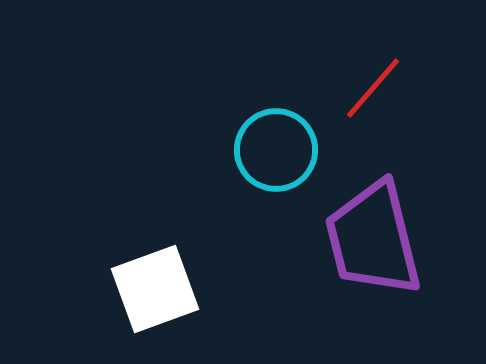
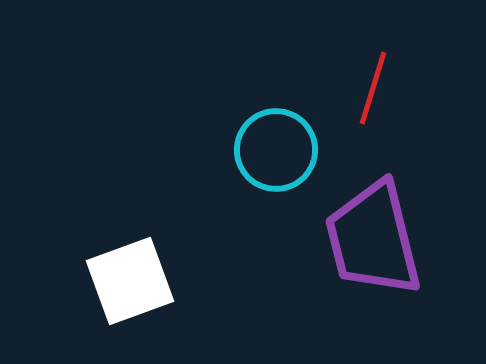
red line: rotated 24 degrees counterclockwise
white square: moved 25 px left, 8 px up
